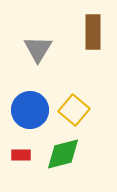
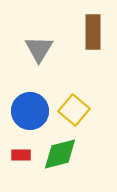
gray triangle: moved 1 px right
blue circle: moved 1 px down
green diamond: moved 3 px left
